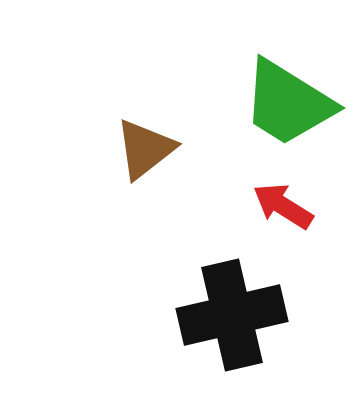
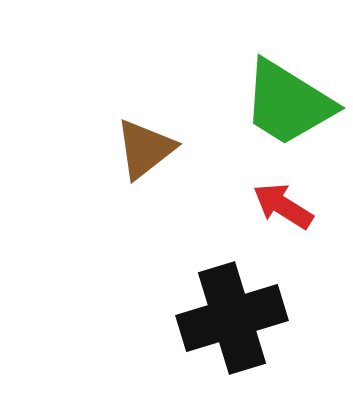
black cross: moved 3 px down; rotated 4 degrees counterclockwise
